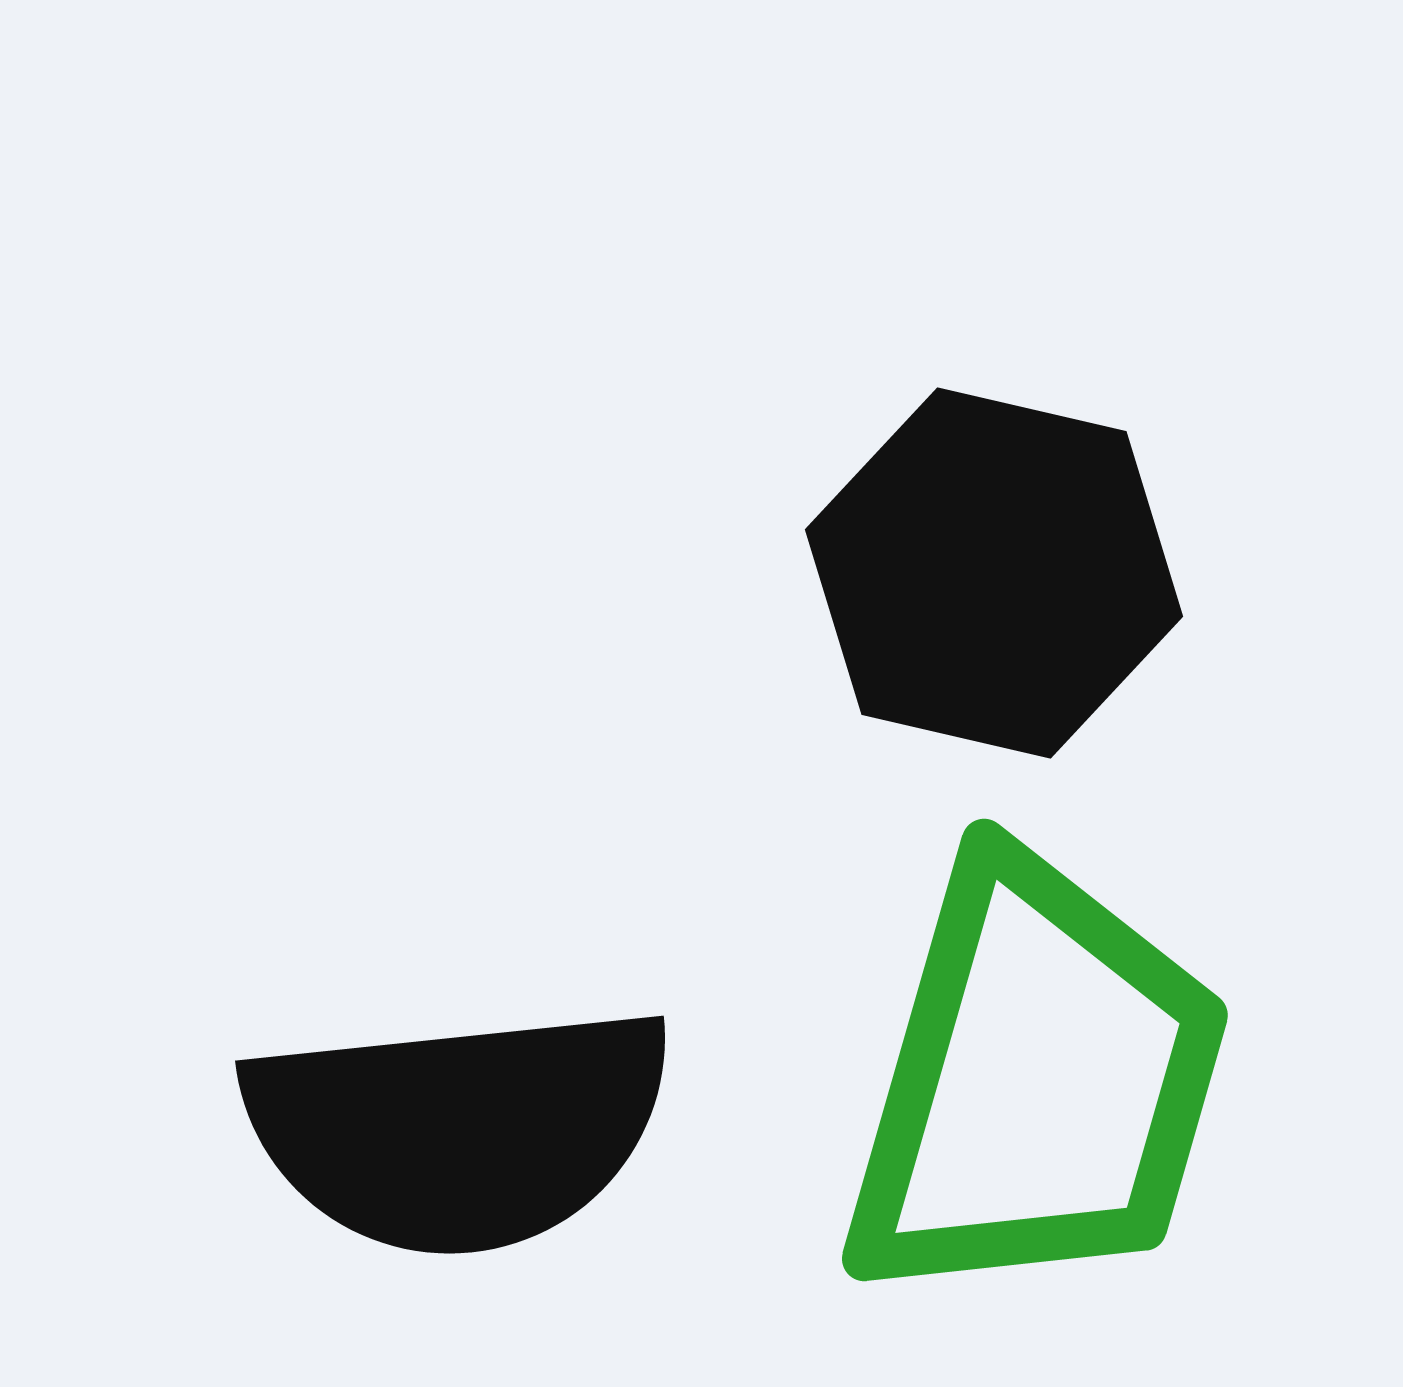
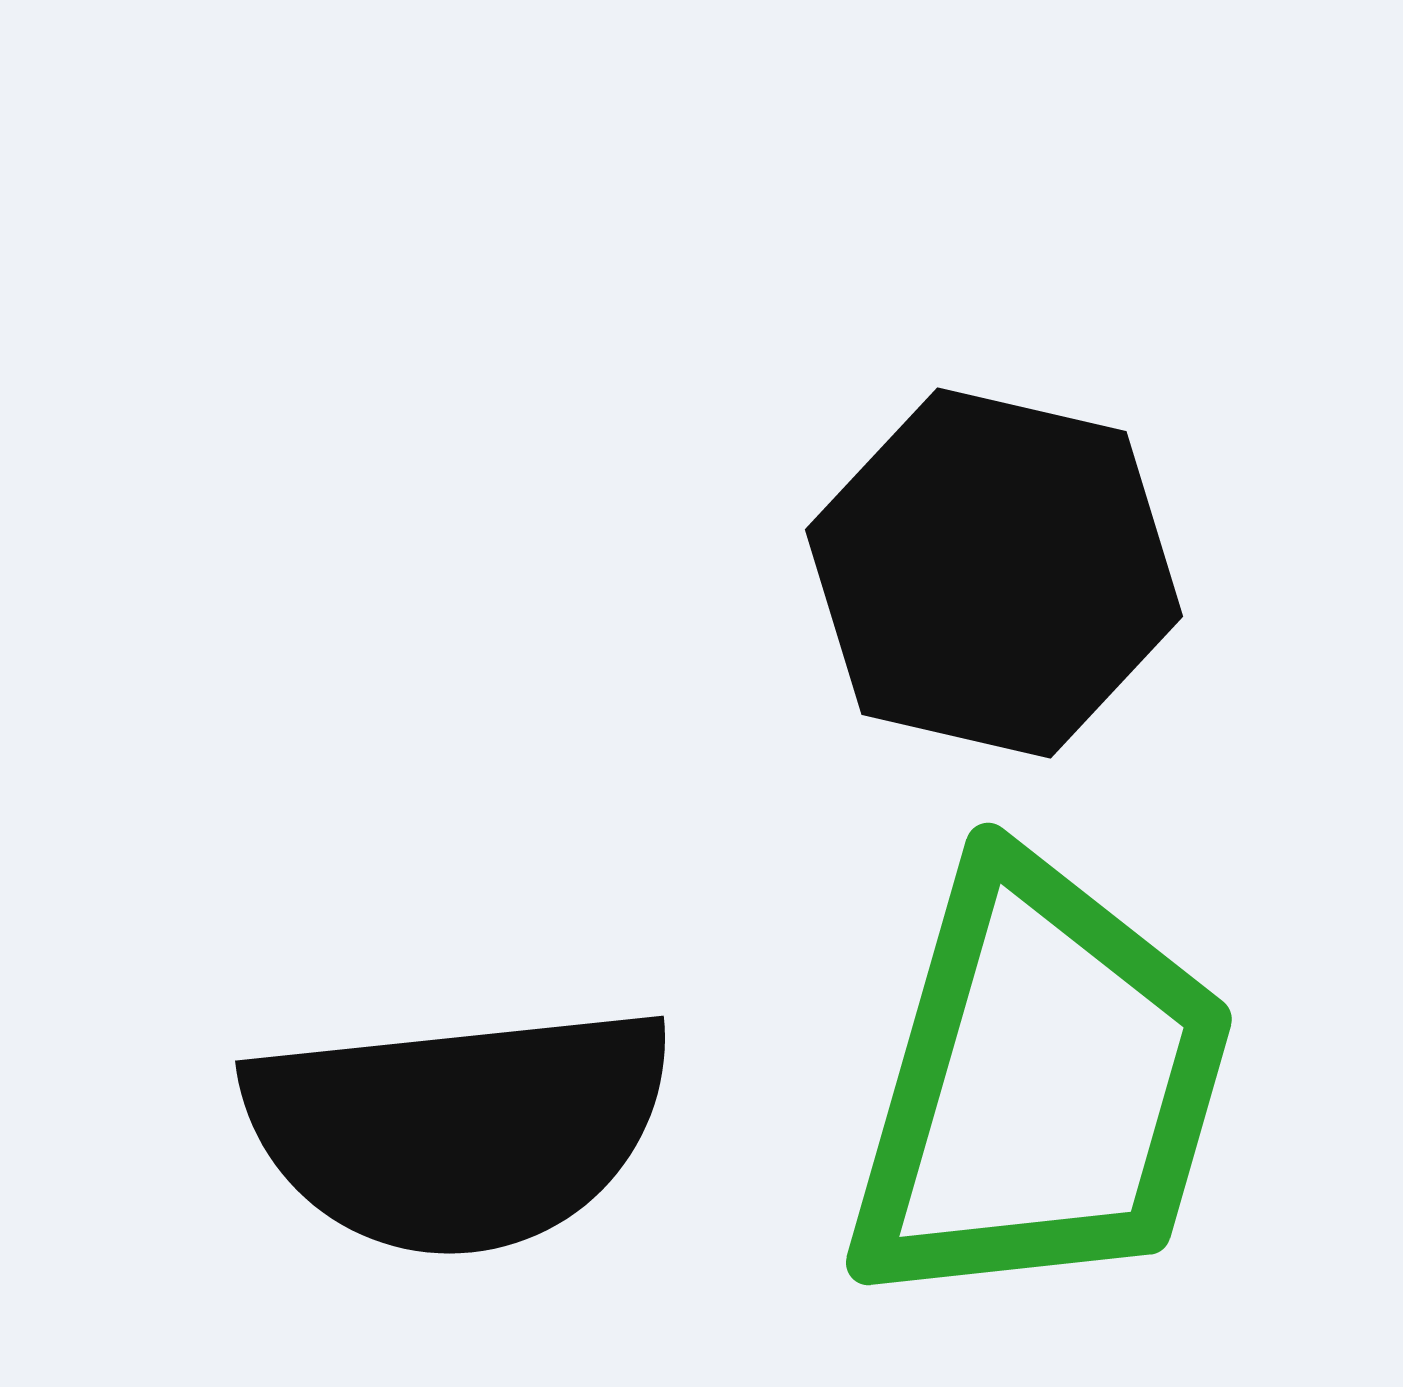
green trapezoid: moved 4 px right, 4 px down
